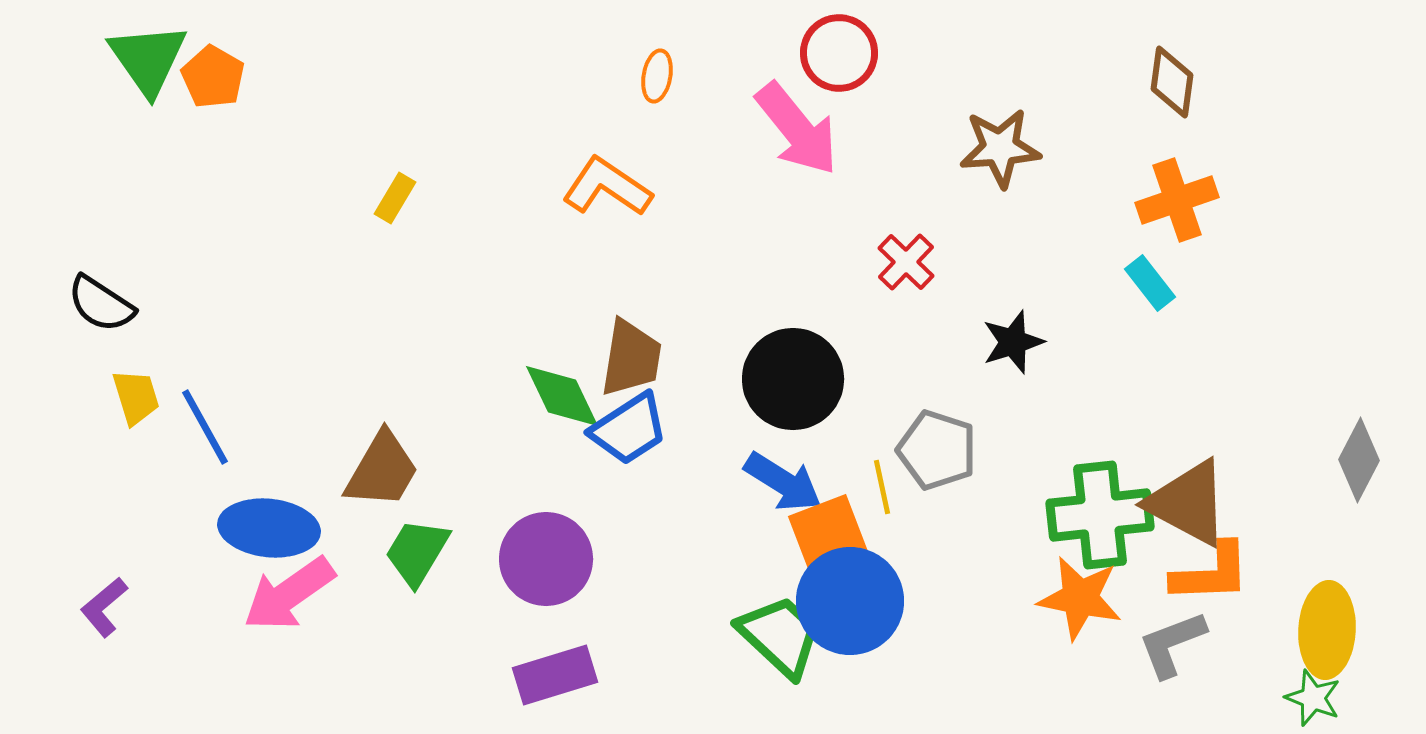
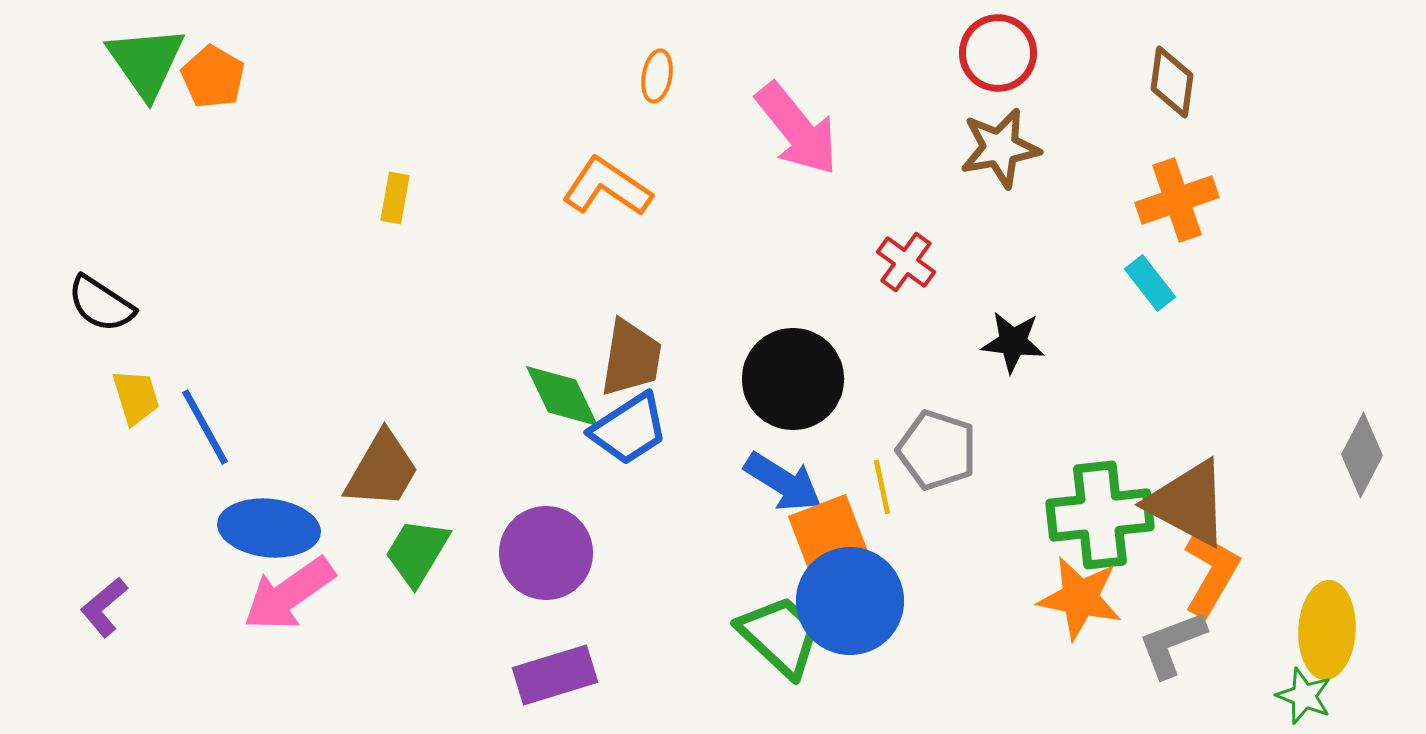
red circle at (839, 53): moved 159 px right
green triangle at (148, 59): moved 2 px left, 3 px down
brown star at (1000, 148): rotated 6 degrees counterclockwise
yellow rectangle at (395, 198): rotated 21 degrees counterclockwise
red cross at (906, 262): rotated 8 degrees counterclockwise
black star at (1013, 342): rotated 24 degrees clockwise
gray diamond at (1359, 460): moved 3 px right, 5 px up
purple circle at (546, 559): moved 6 px up
orange L-shape at (1211, 573): rotated 58 degrees counterclockwise
green star at (1313, 698): moved 9 px left, 2 px up
